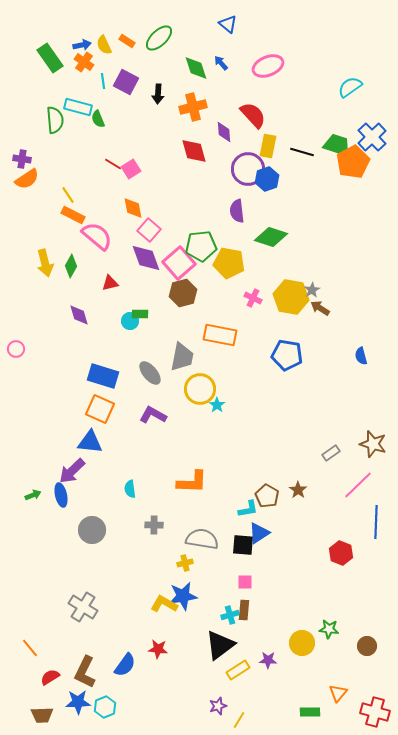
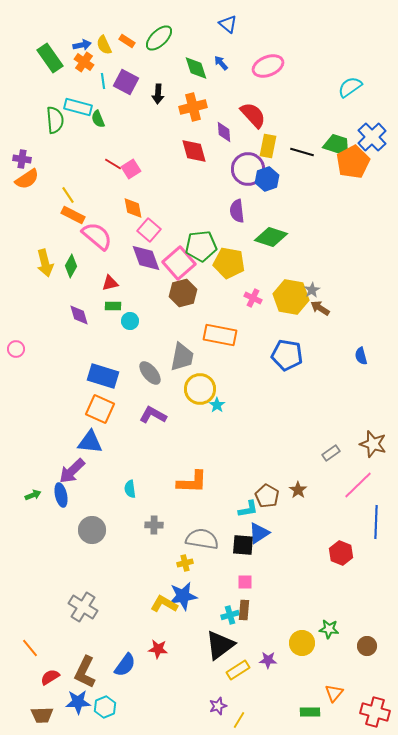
green rectangle at (140, 314): moved 27 px left, 8 px up
orange triangle at (338, 693): moved 4 px left
